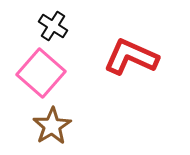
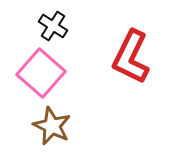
red L-shape: rotated 88 degrees counterclockwise
brown star: rotated 15 degrees counterclockwise
